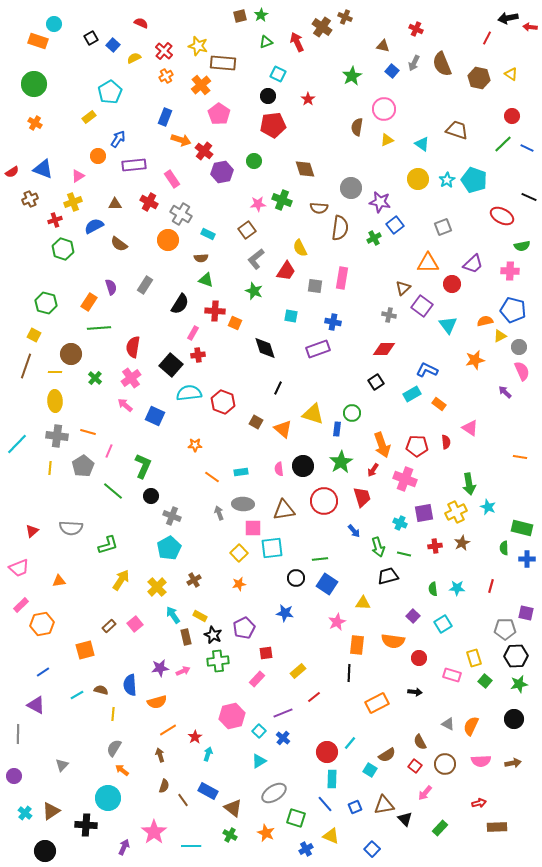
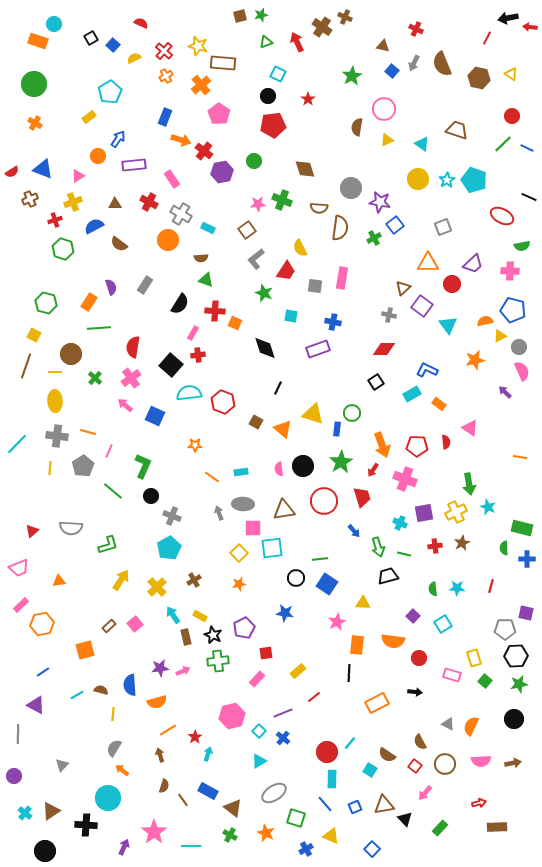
green star at (261, 15): rotated 16 degrees clockwise
cyan rectangle at (208, 234): moved 6 px up
green star at (254, 291): moved 10 px right, 2 px down
brown semicircle at (387, 755): rotated 66 degrees clockwise
